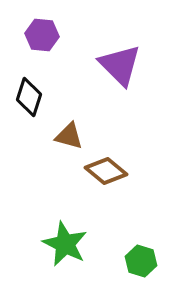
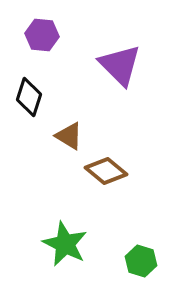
brown triangle: rotated 16 degrees clockwise
